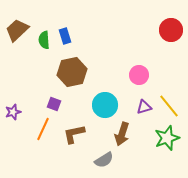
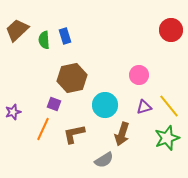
brown hexagon: moved 6 px down
